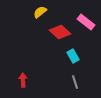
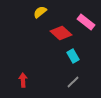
red diamond: moved 1 px right, 1 px down
gray line: moved 2 px left; rotated 64 degrees clockwise
